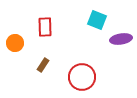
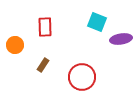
cyan square: moved 2 px down
orange circle: moved 2 px down
